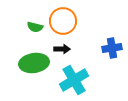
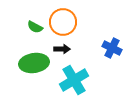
orange circle: moved 1 px down
green semicircle: rotated 14 degrees clockwise
blue cross: rotated 36 degrees clockwise
